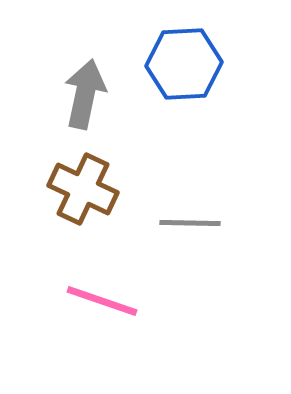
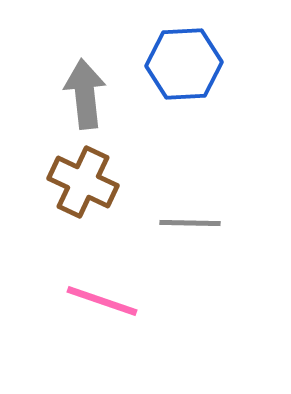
gray arrow: rotated 18 degrees counterclockwise
brown cross: moved 7 px up
